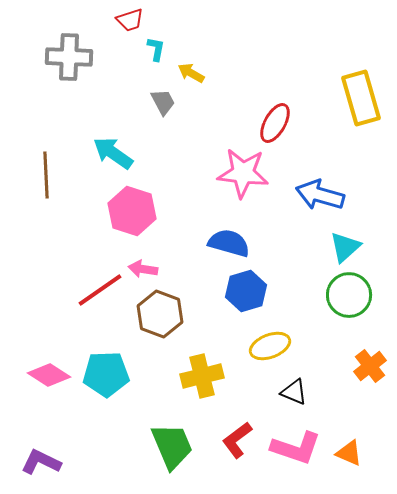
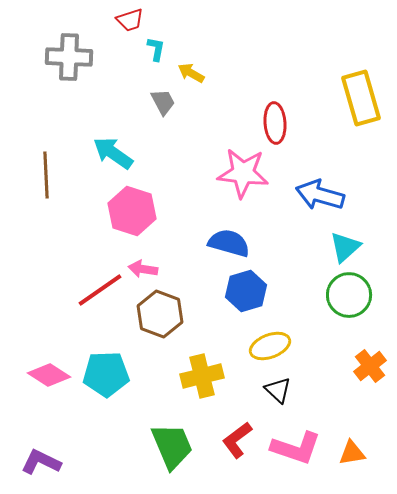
red ellipse: rotated 33 degrees counterclockwise
black triangle: moved 16 px left, 2 px up; rotated 20 degrees clockwise
orange triangle: moved 3 px right; rotated 32 degrees counterclockwise
